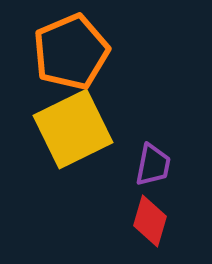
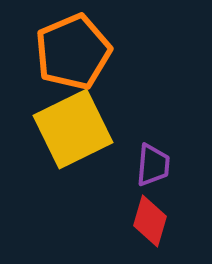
orange pentagon: moved 2 px right
purple trapezoid: rotated 6 degrees counterclockwise
